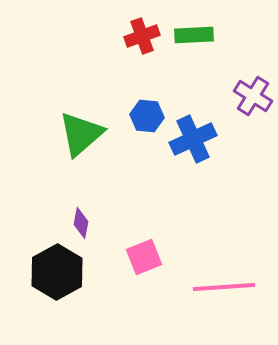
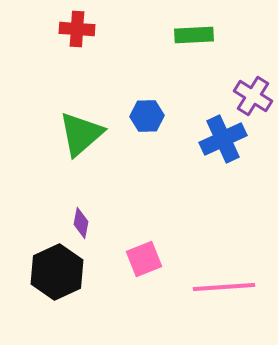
red cross: moved 65 px left, 7 px up; rotated 24 degrees clockwise
blue hexagon: rotated 8 degrees counterclockwise
blue cross: moved 30 px right
pink square: moved 2 px down
black hexagon: rotated 4 degrees clockwise
